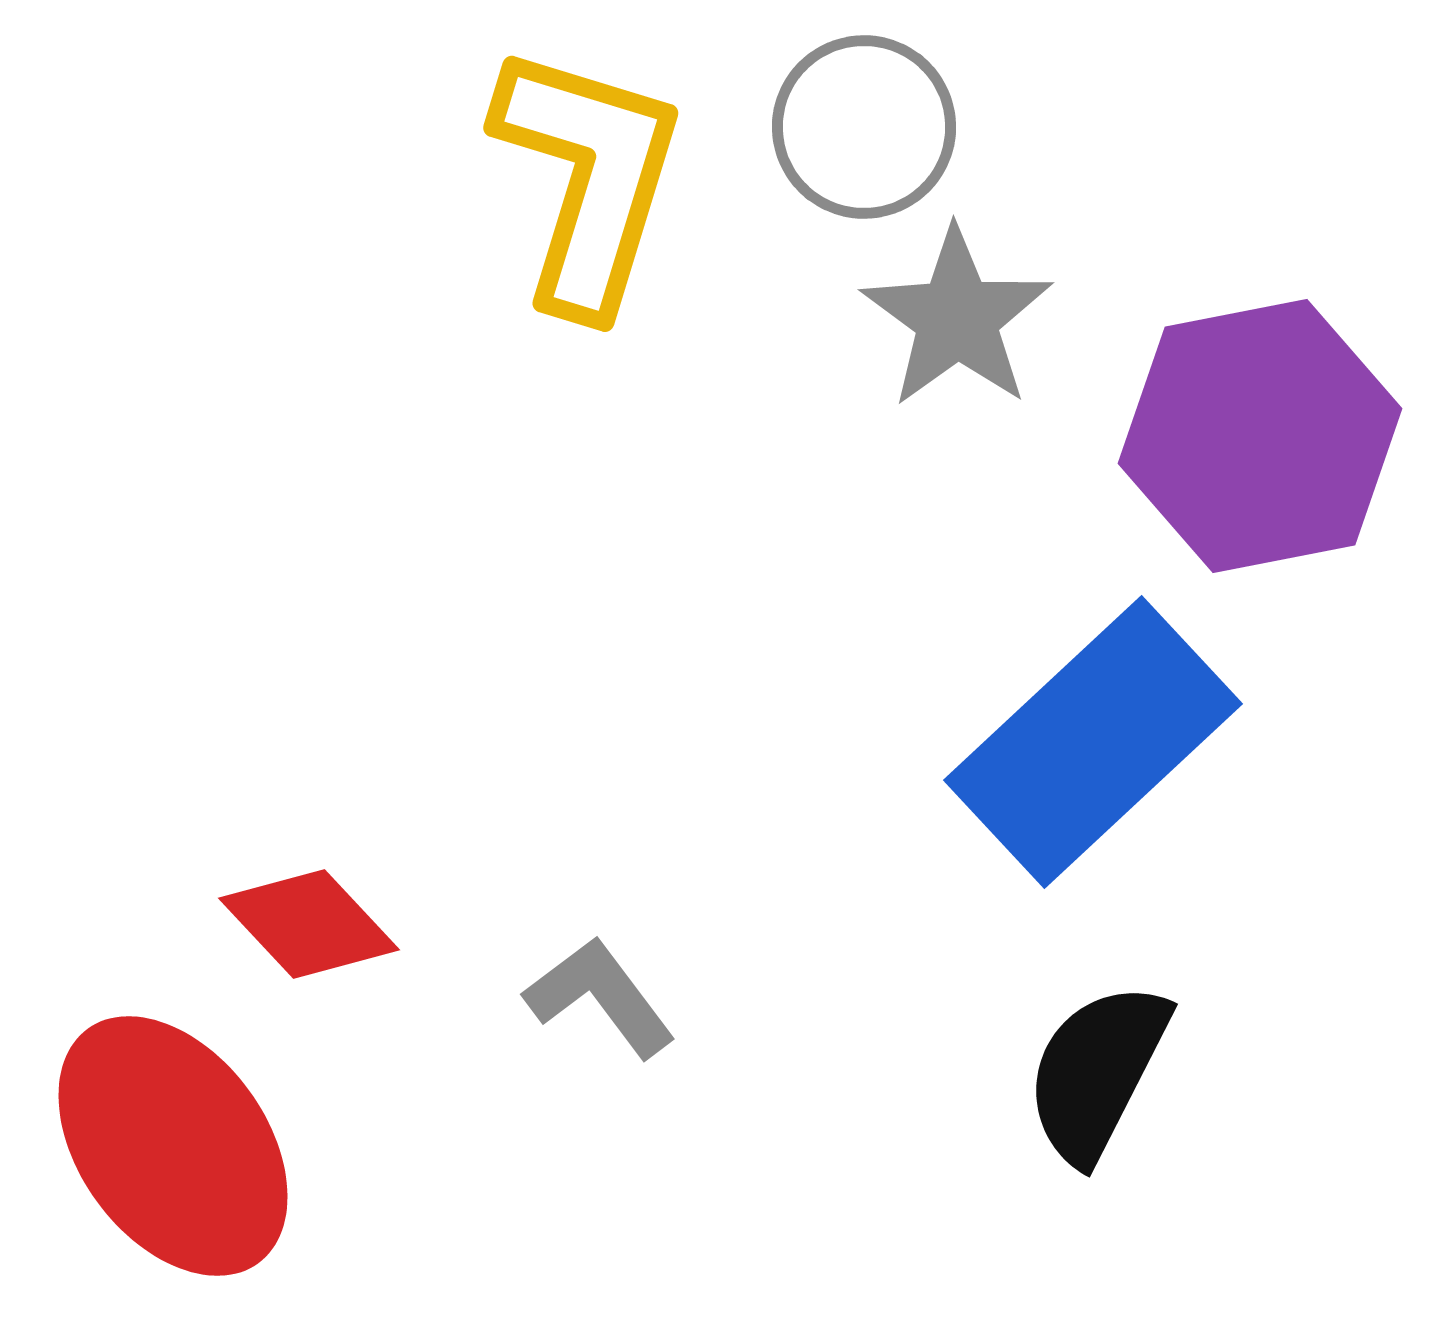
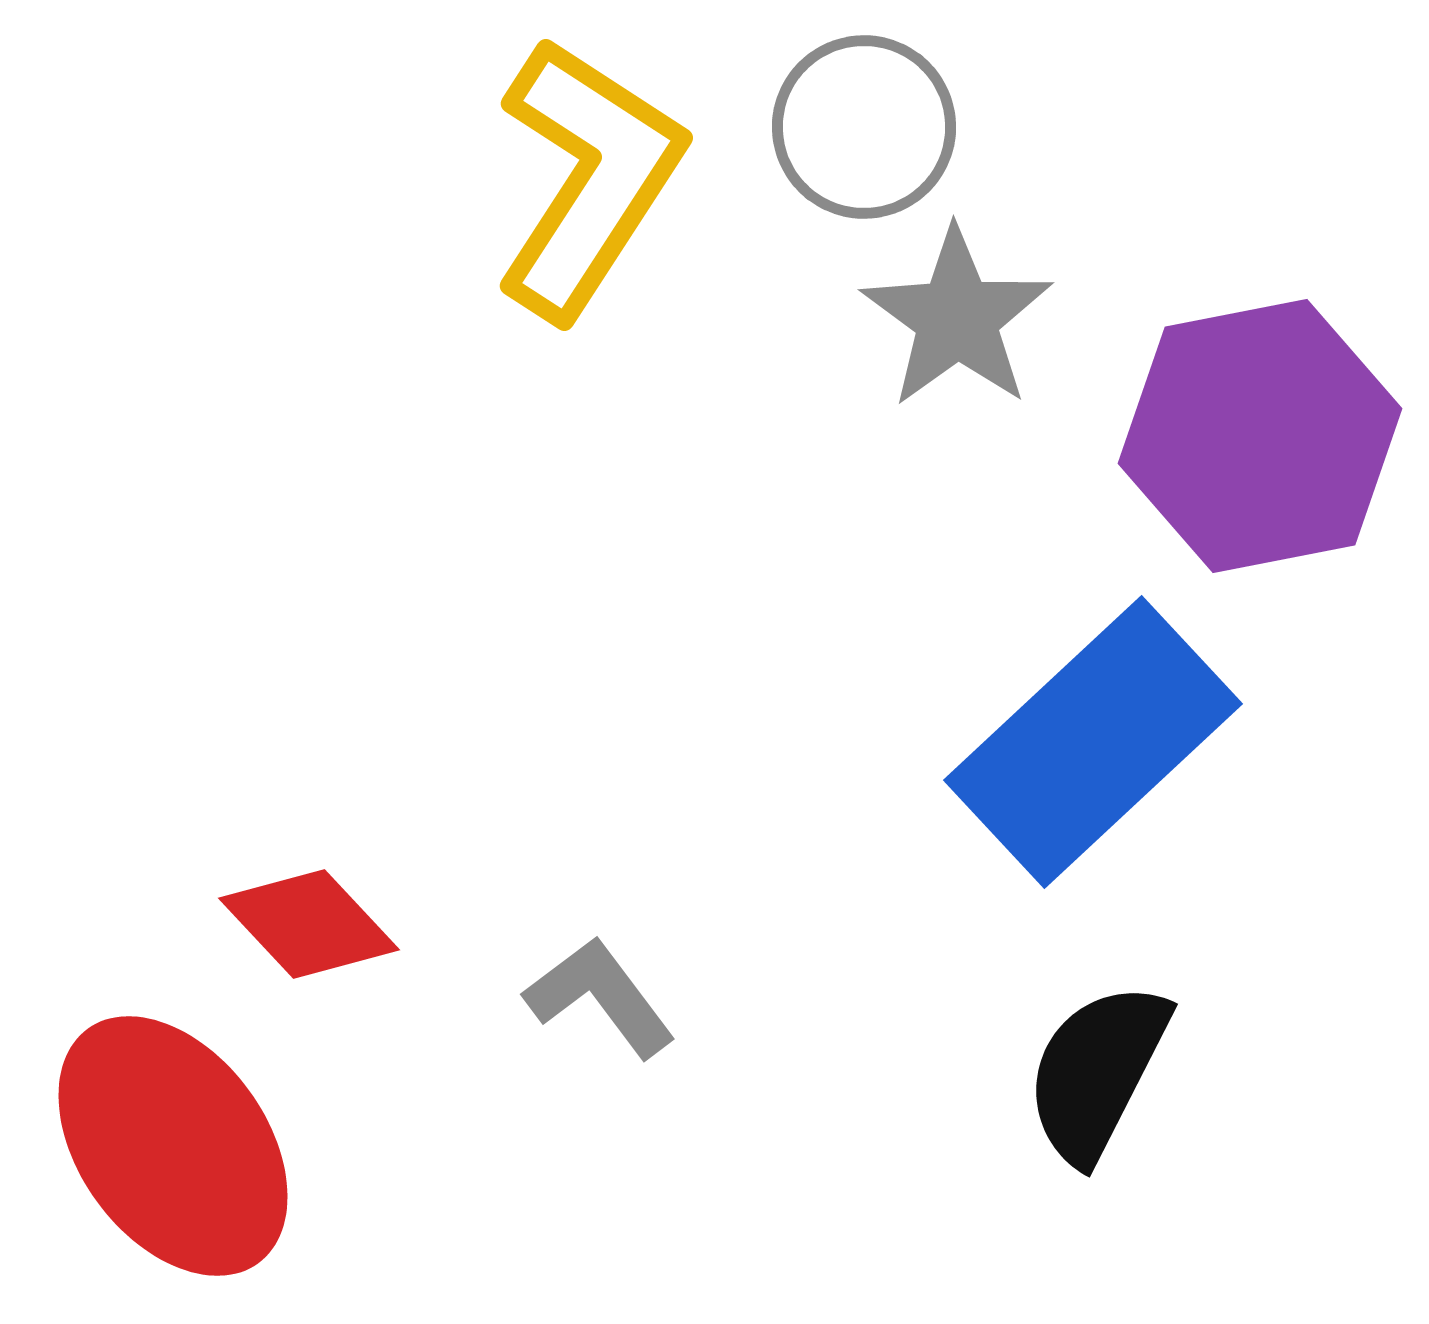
yellow L-shape: rotated 16 degrees clockwise
